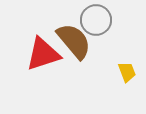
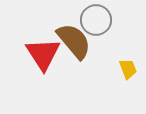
red triangle: rotated 45 degrees counterclockwise
yellow trapezoid: moved 1 px right, 3 px up
